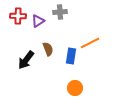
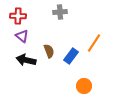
purple triangle: moved 16 px left, 15 px down; rotated 48 degrees counterclockwise
orange line: moved 4 px right; rotated 30 degrees counterclockwise
brown semicircle: moved 1 px right, 2 px down
blue rectangle: rotated 28 degrees clockwise
black arrow: rotated 66 degrees clockwise
orange circle: moved 9 px right, 2 px up
